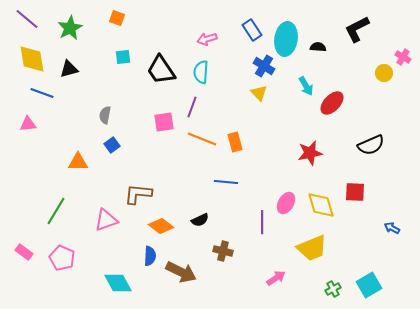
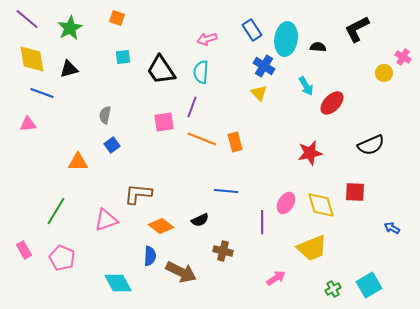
blue line at (226, 182): moved 9 px down
pink rectangle at (24, 252): moved 2 px up; rotated 24 degrees clockwise
